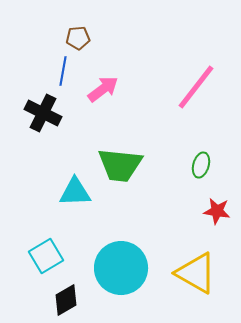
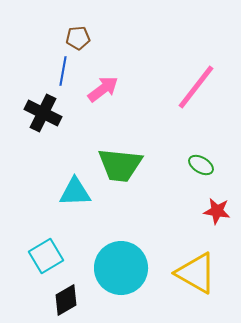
green ellipse: rotated 75 degrees counterclockwise
